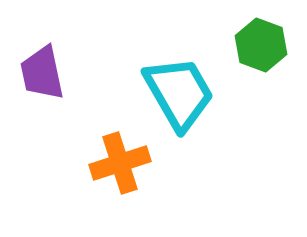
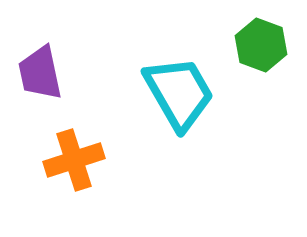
purple trapezoid: moved 2 px left
orange cross: moved 46 px left, 3 px up
